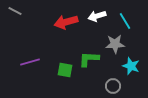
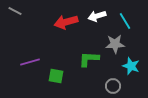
green square: moved 9 px left, 6 px down
